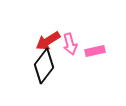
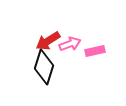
pink arrow: rotated 95 degrees counterclockwise
black diamond: moved 1 px down; rotated 20 degrees counterclockwise
